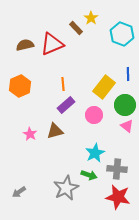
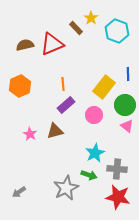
cyan hexagon: moved 5 px left, 3 px up
